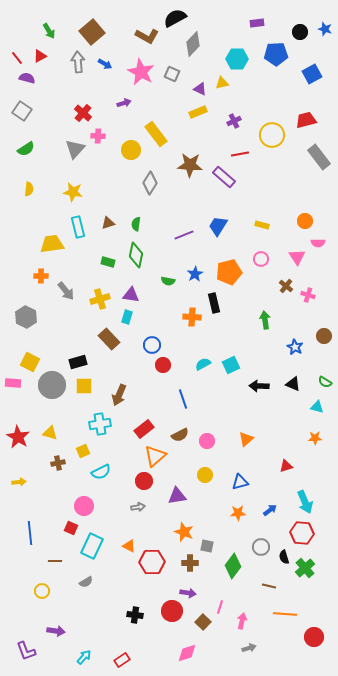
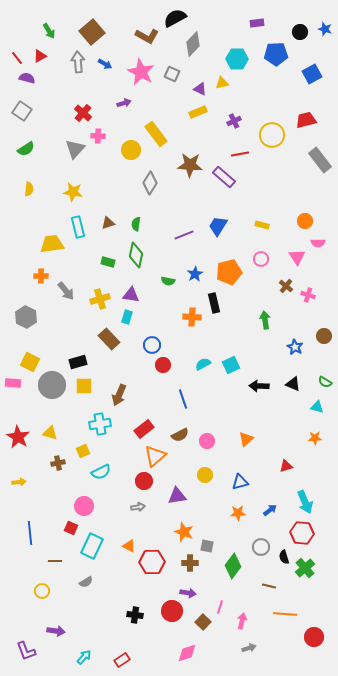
gray rectangle at (319, 157): moved 1 px right, 3 px down
